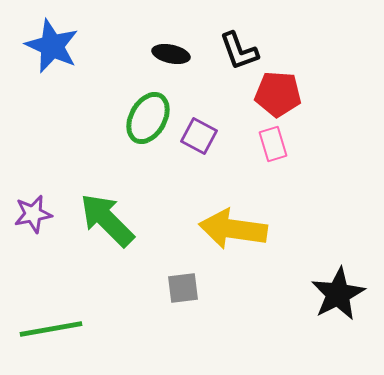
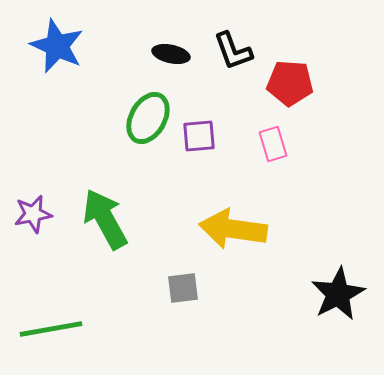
blue star: moved 5 px right
black L-shape: moved 6 px left
red pentagon: moved 12 px right, 11 px up
purple square: rotated 33 degrees counterclockwise
green arrow: moved 2 px left, 1 px up; rotated 16 degrees clockwise
